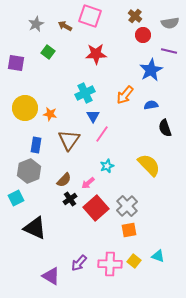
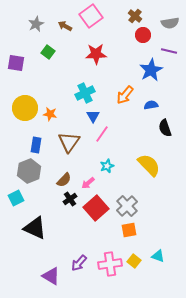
pink square: moved 1 px right; rotated 35 degrees clockwise
brown triangle: moved 2 px down
pink cross: rotated 10 degrees counterclockwise
